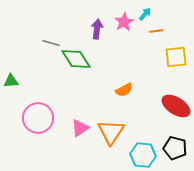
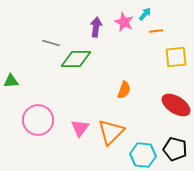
pink star: rotated 18 degrees counterclockwise
purple arrow: moved 1 px left, 2 px up
green diamond: rotated 56 degrees counterclockwise
orange semicircle: rotated 42 degrees counterclockwise
red ellipse: moved 1 px up
pink circle: moved 2 px down
pink triangle: rotated 18 degrees counterclockwise
orange triangle: rotated 12 degrees clockwise
black pentagon: moved 1 px down
